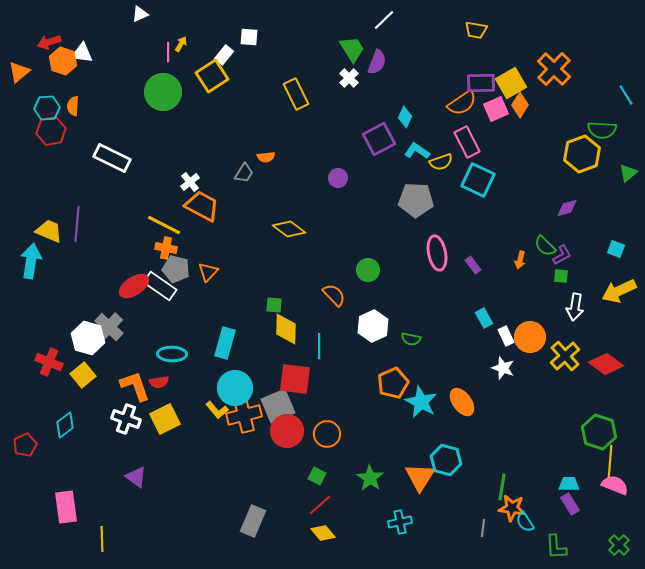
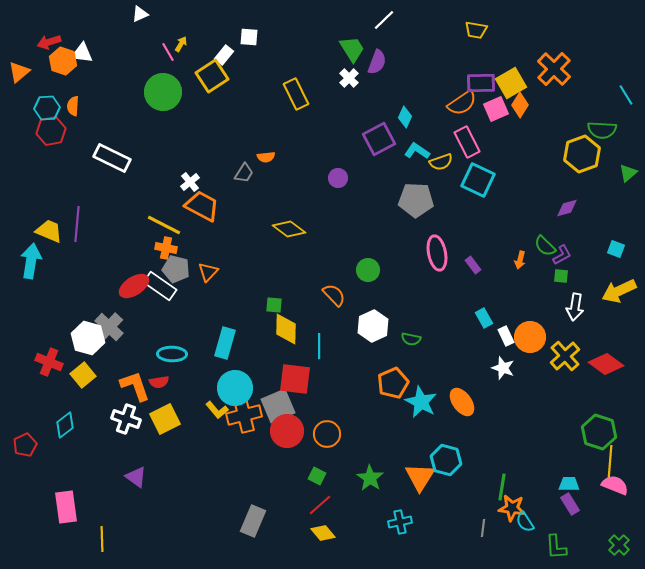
pink line at (168, 52): rotated 30 degrees counterclockwise
